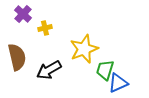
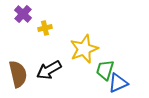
brown semicircle: moved 1 px right, 17 px down
